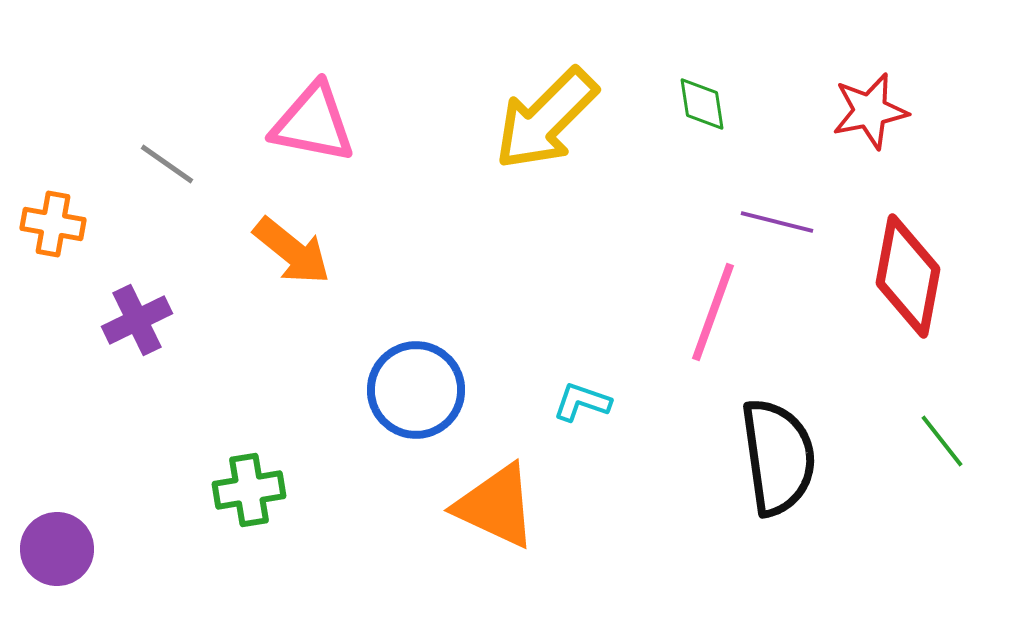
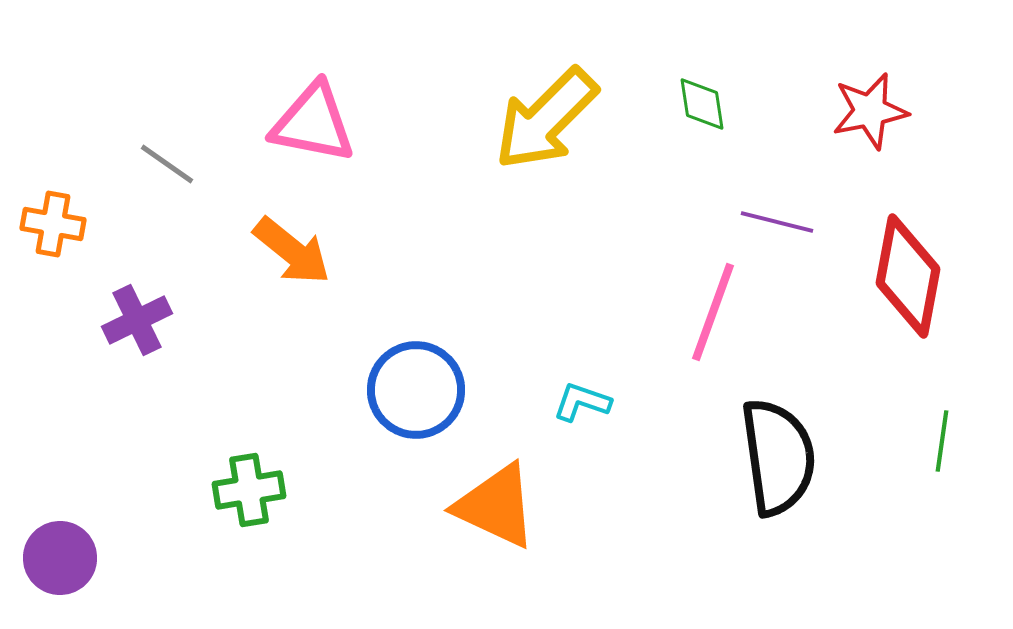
green line: rotated 46 degrees clockwise
purple circle: moved 3 px right, 9 px down
